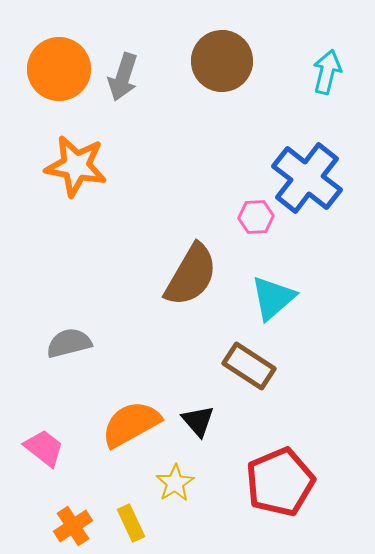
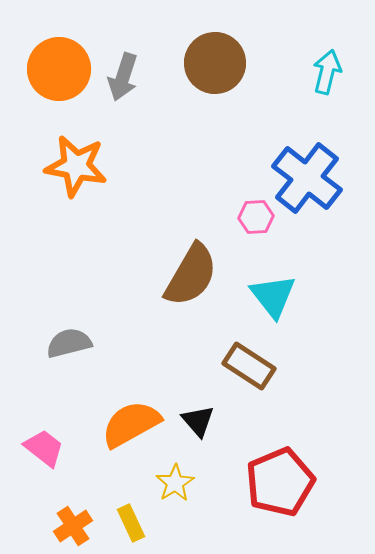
brown circle: moved 7 px left, 2 px down
cyan triangle: moved 2 px up; rotated 27 degrees counterclockwise
